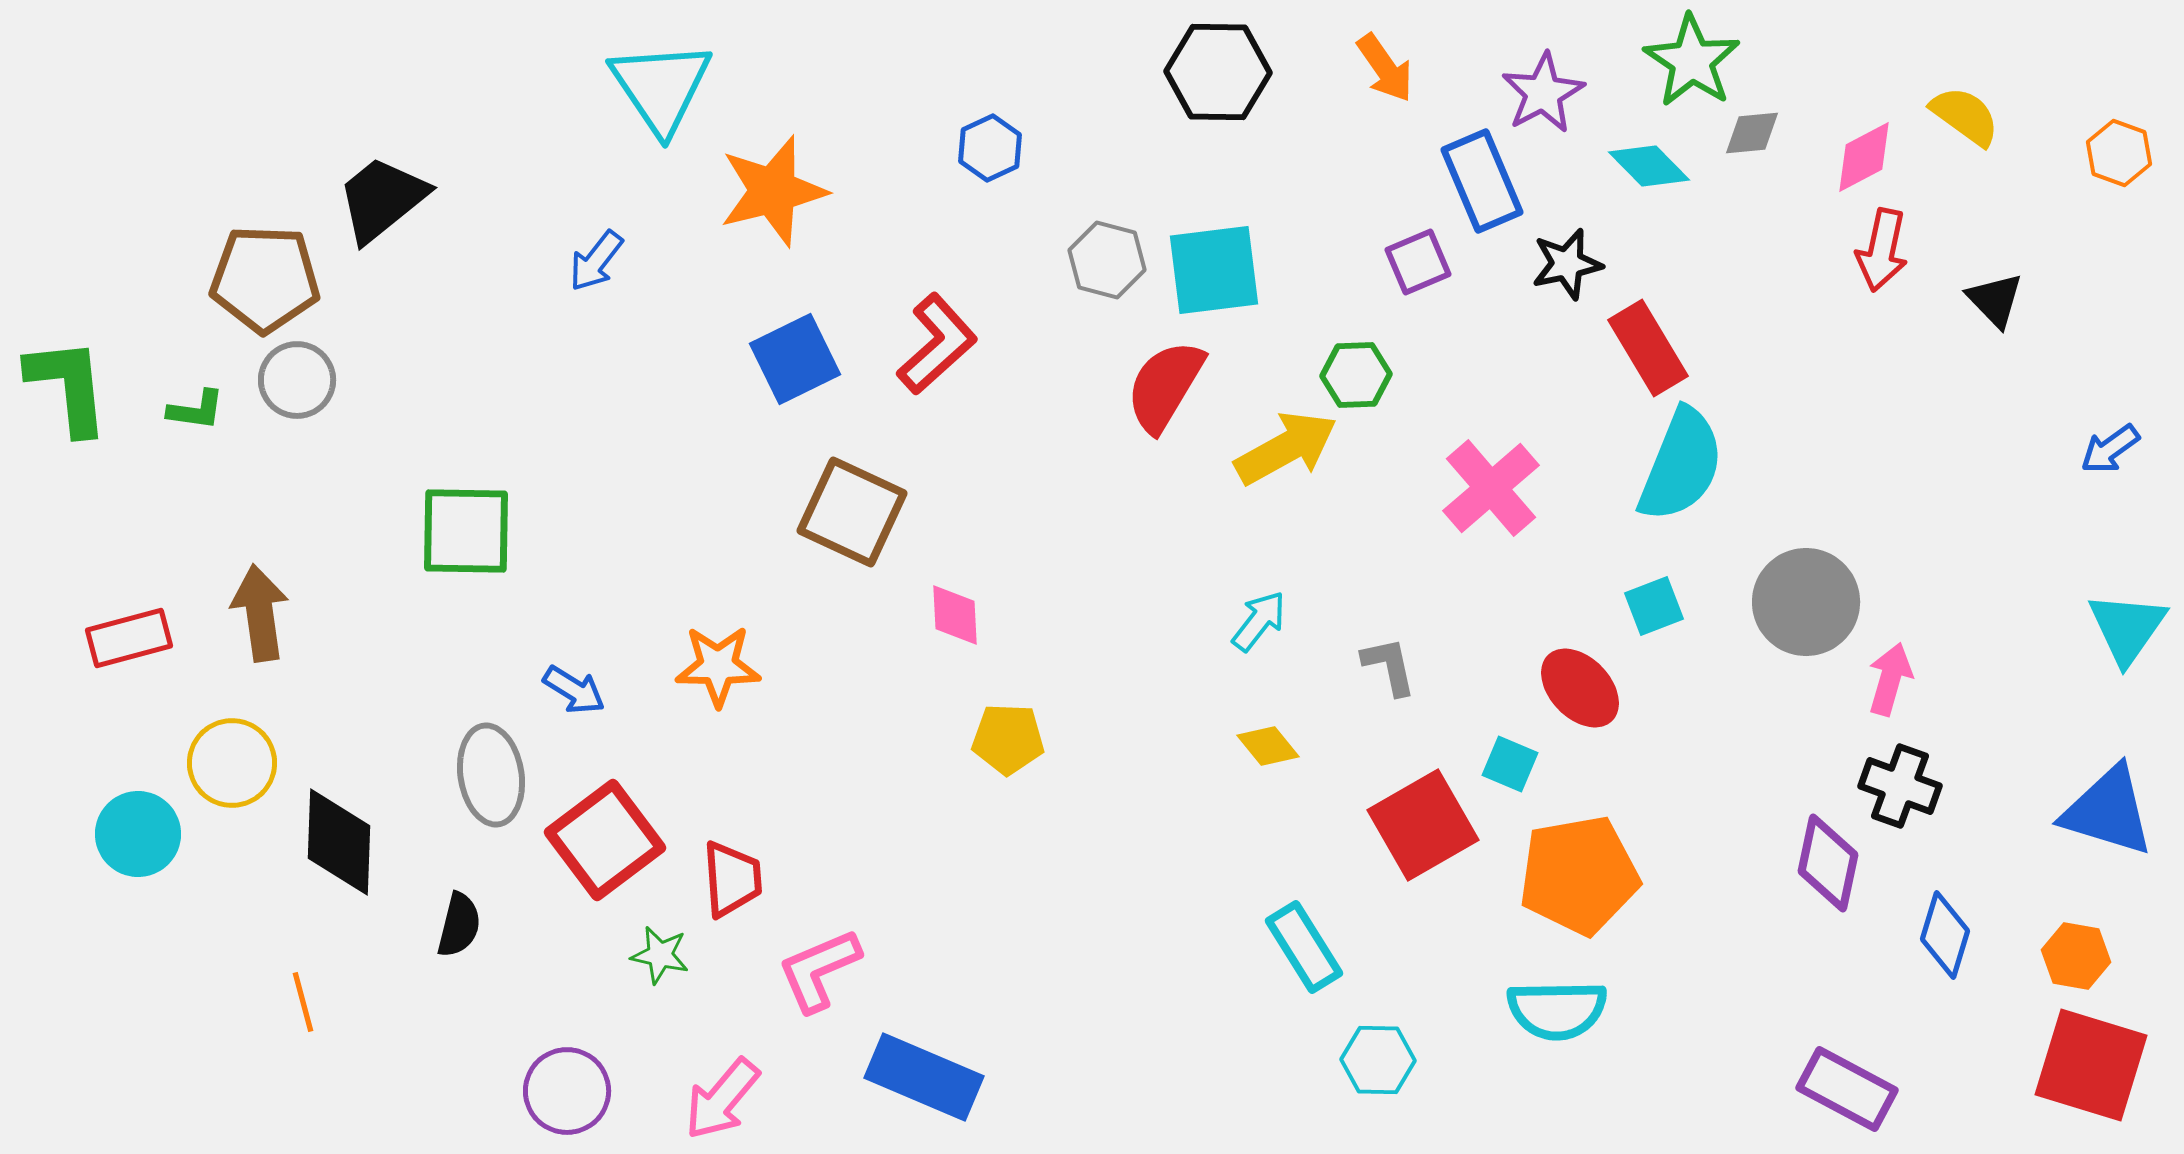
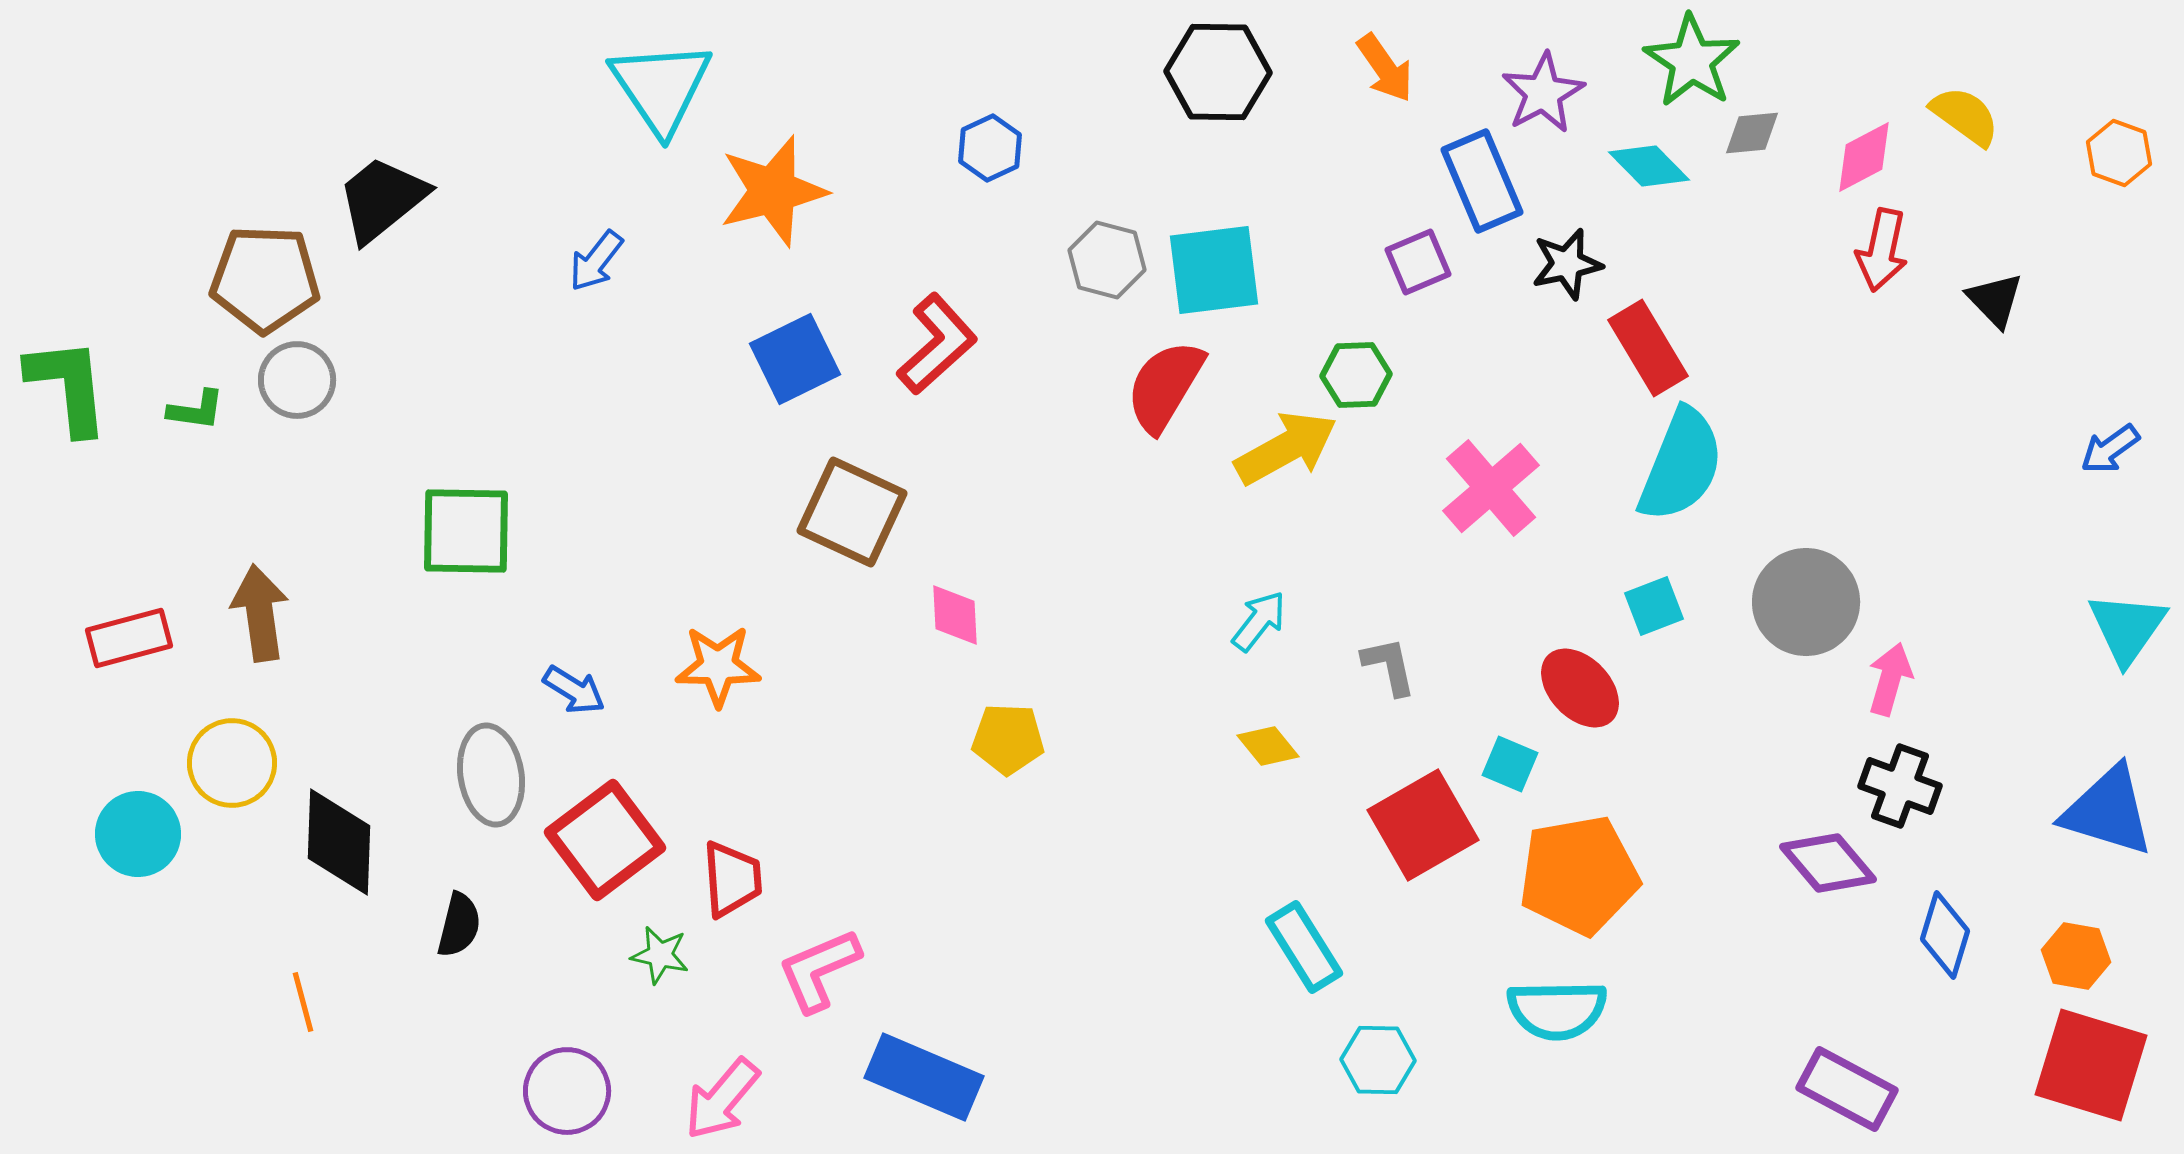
purple diamond at (1828, 863): rotated 52 degrees counterclockwise
